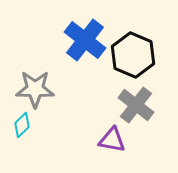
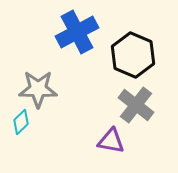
blue cross: moved 8 px left, 8 px up; rotated 24 degrees clockwise
gray star: moved 3 px right
cyan diamond: moved 1 px left, 3 px up
purple triangle: moved 1 px left, 1 px down
